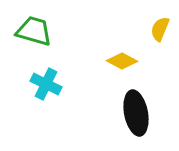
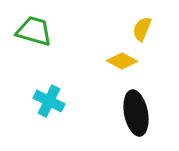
yellow semicircle: moved 18 px left
cyan cross: moved 3 px right, 17 px down
